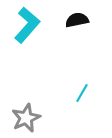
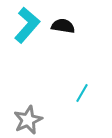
black semicircle: moved 14 px left, 6 px down; rotated 20 degrees clockwise
gray star: moved 2 px right, 2 px down
